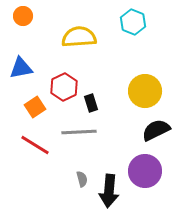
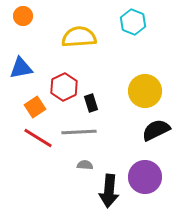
red line: moved 3 px right, 7 px up
purple circle: moved 6 px down
gray semicircle: moved 3 px right, 14 px up; rotated 70 degrees counterclockwise
